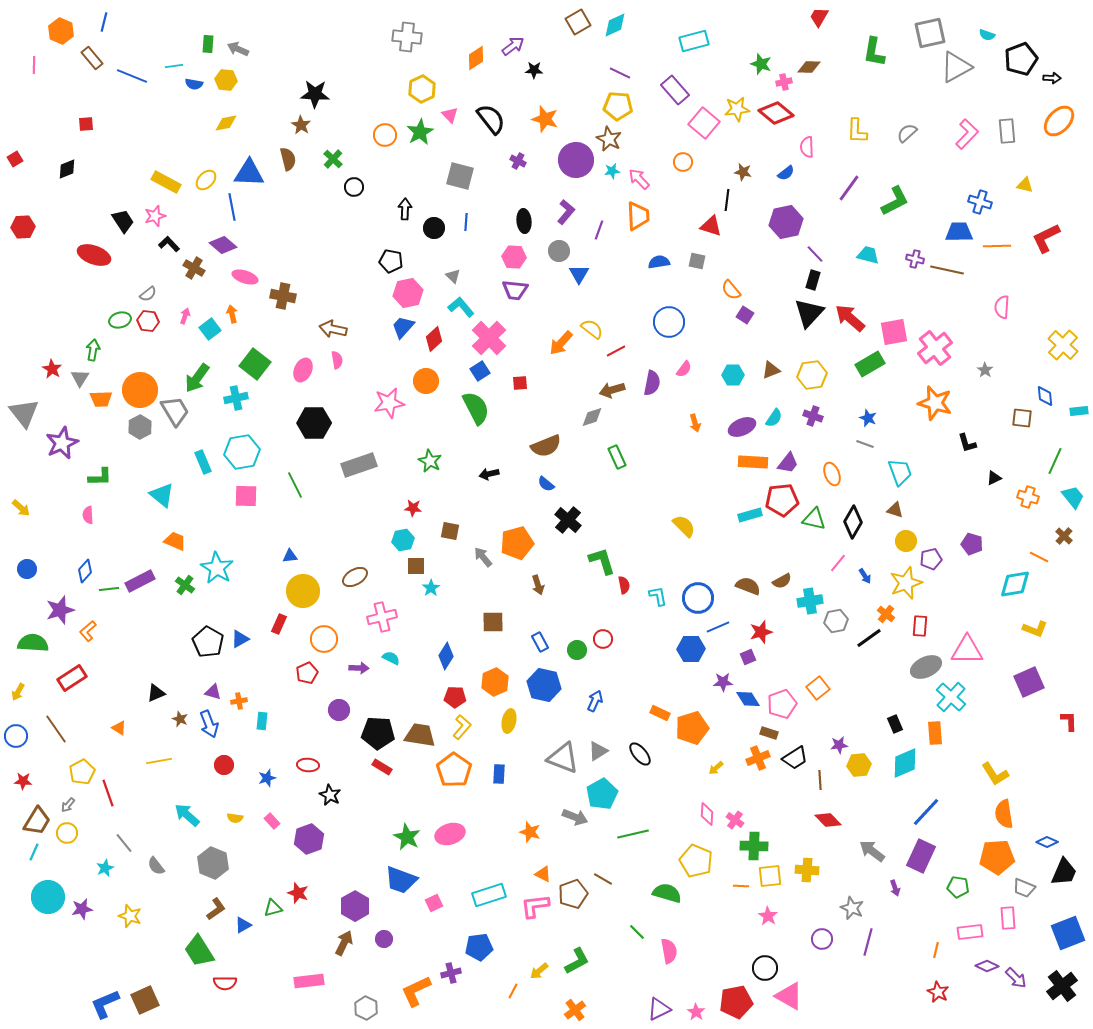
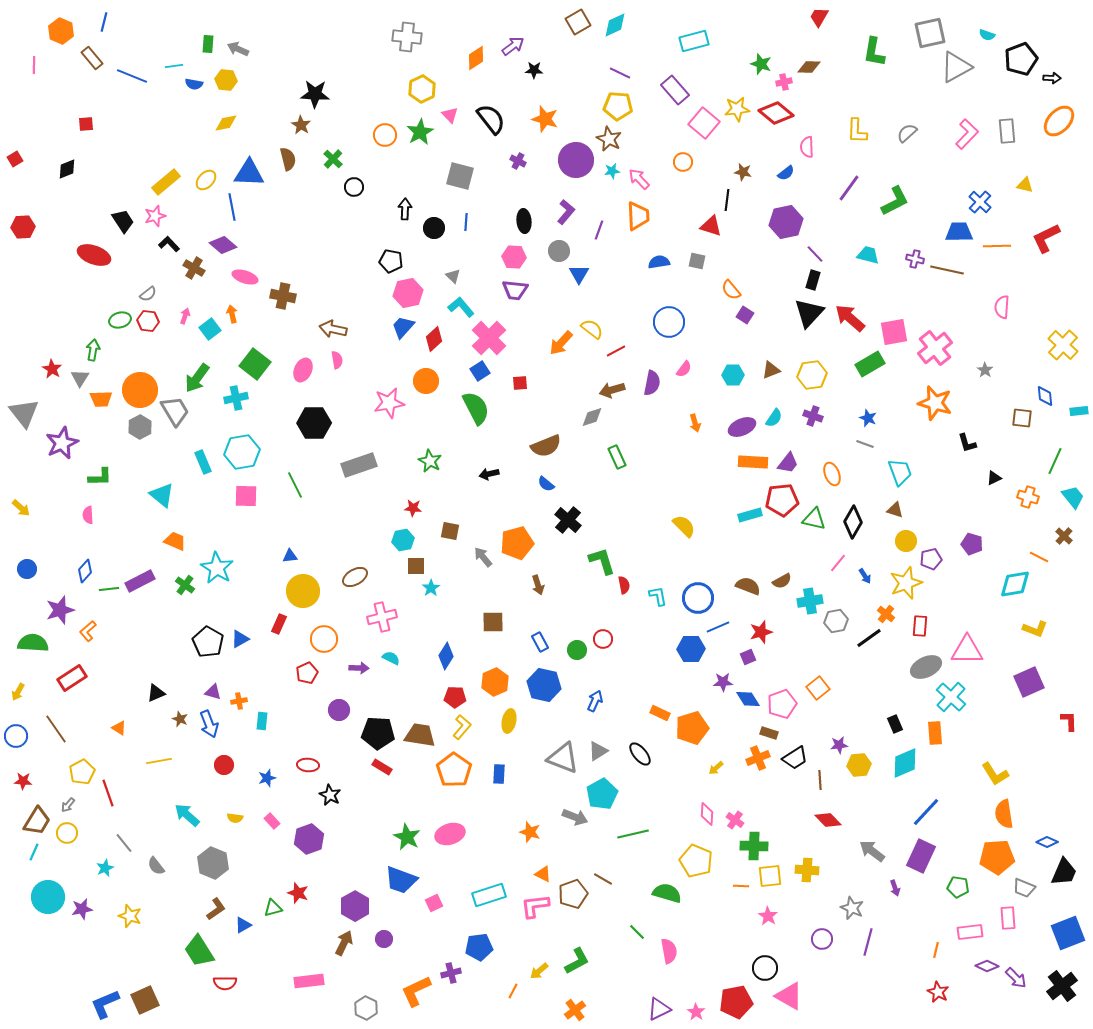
yellow rectangle at (166, 182): rotated 68 degrees counterclockwise
blue cross at (980, 202): rotated 25 degrees clockwise
